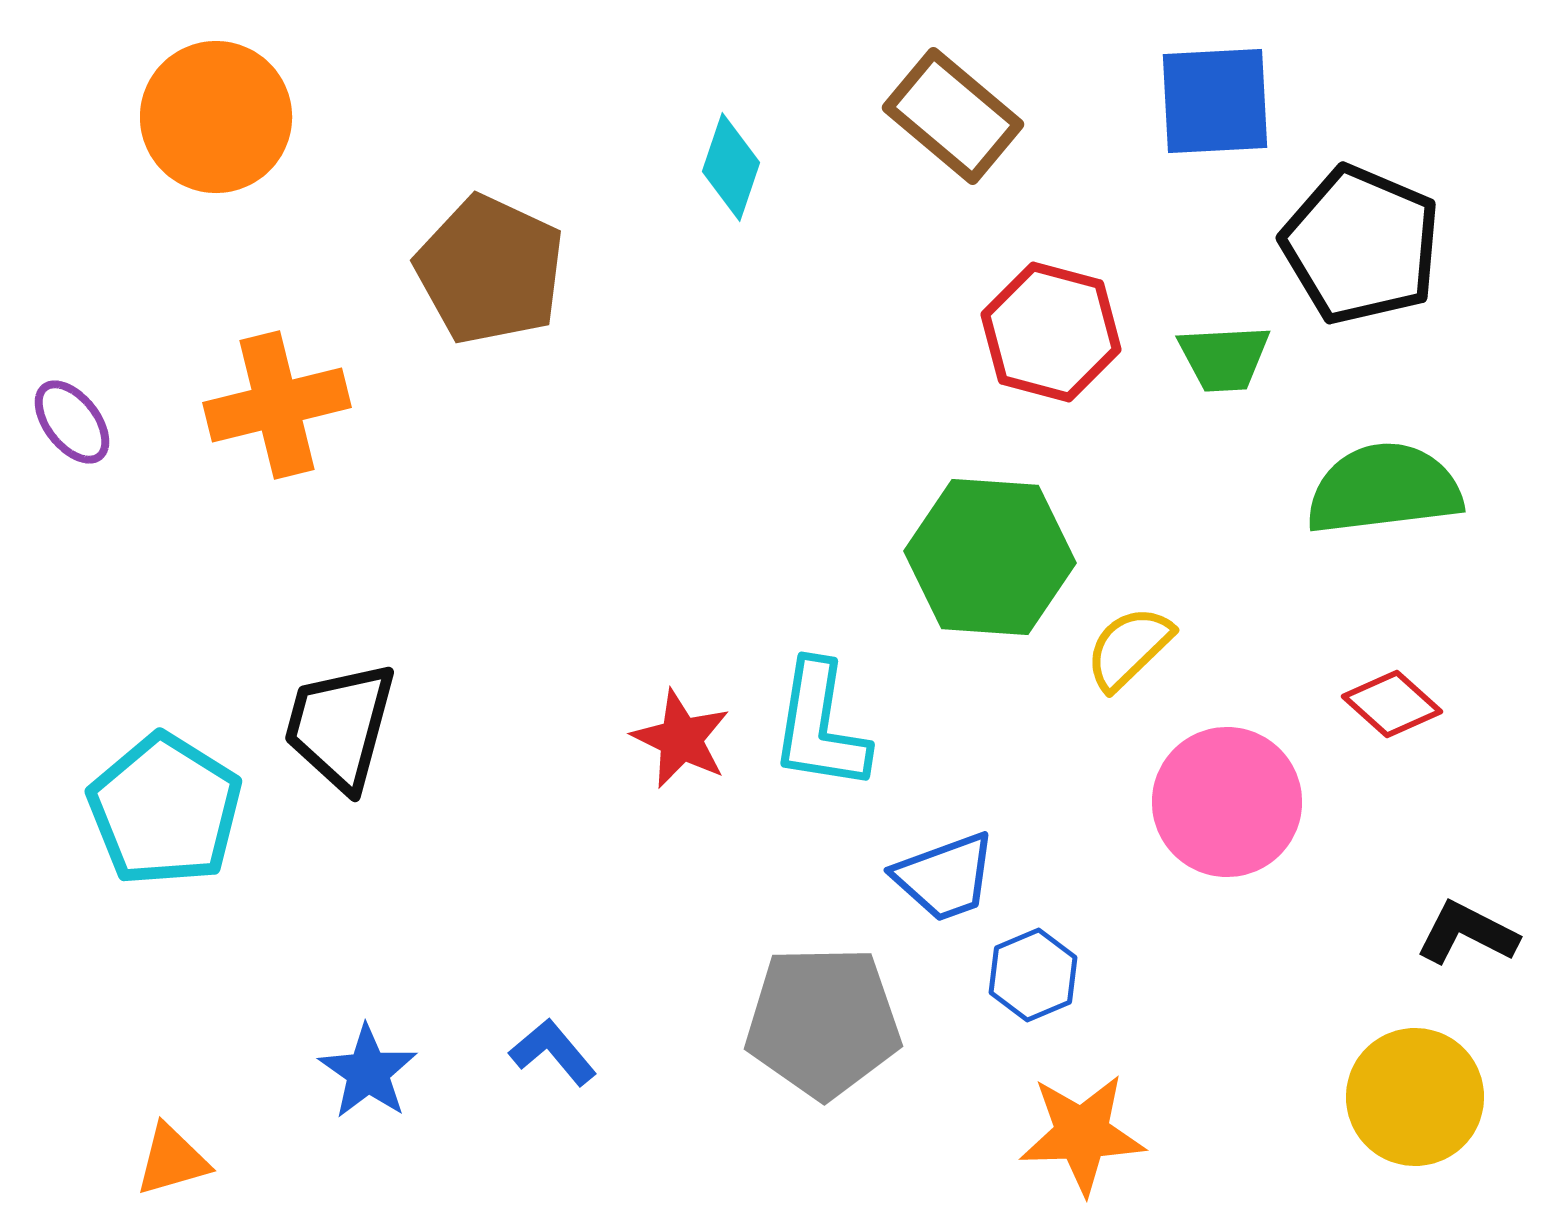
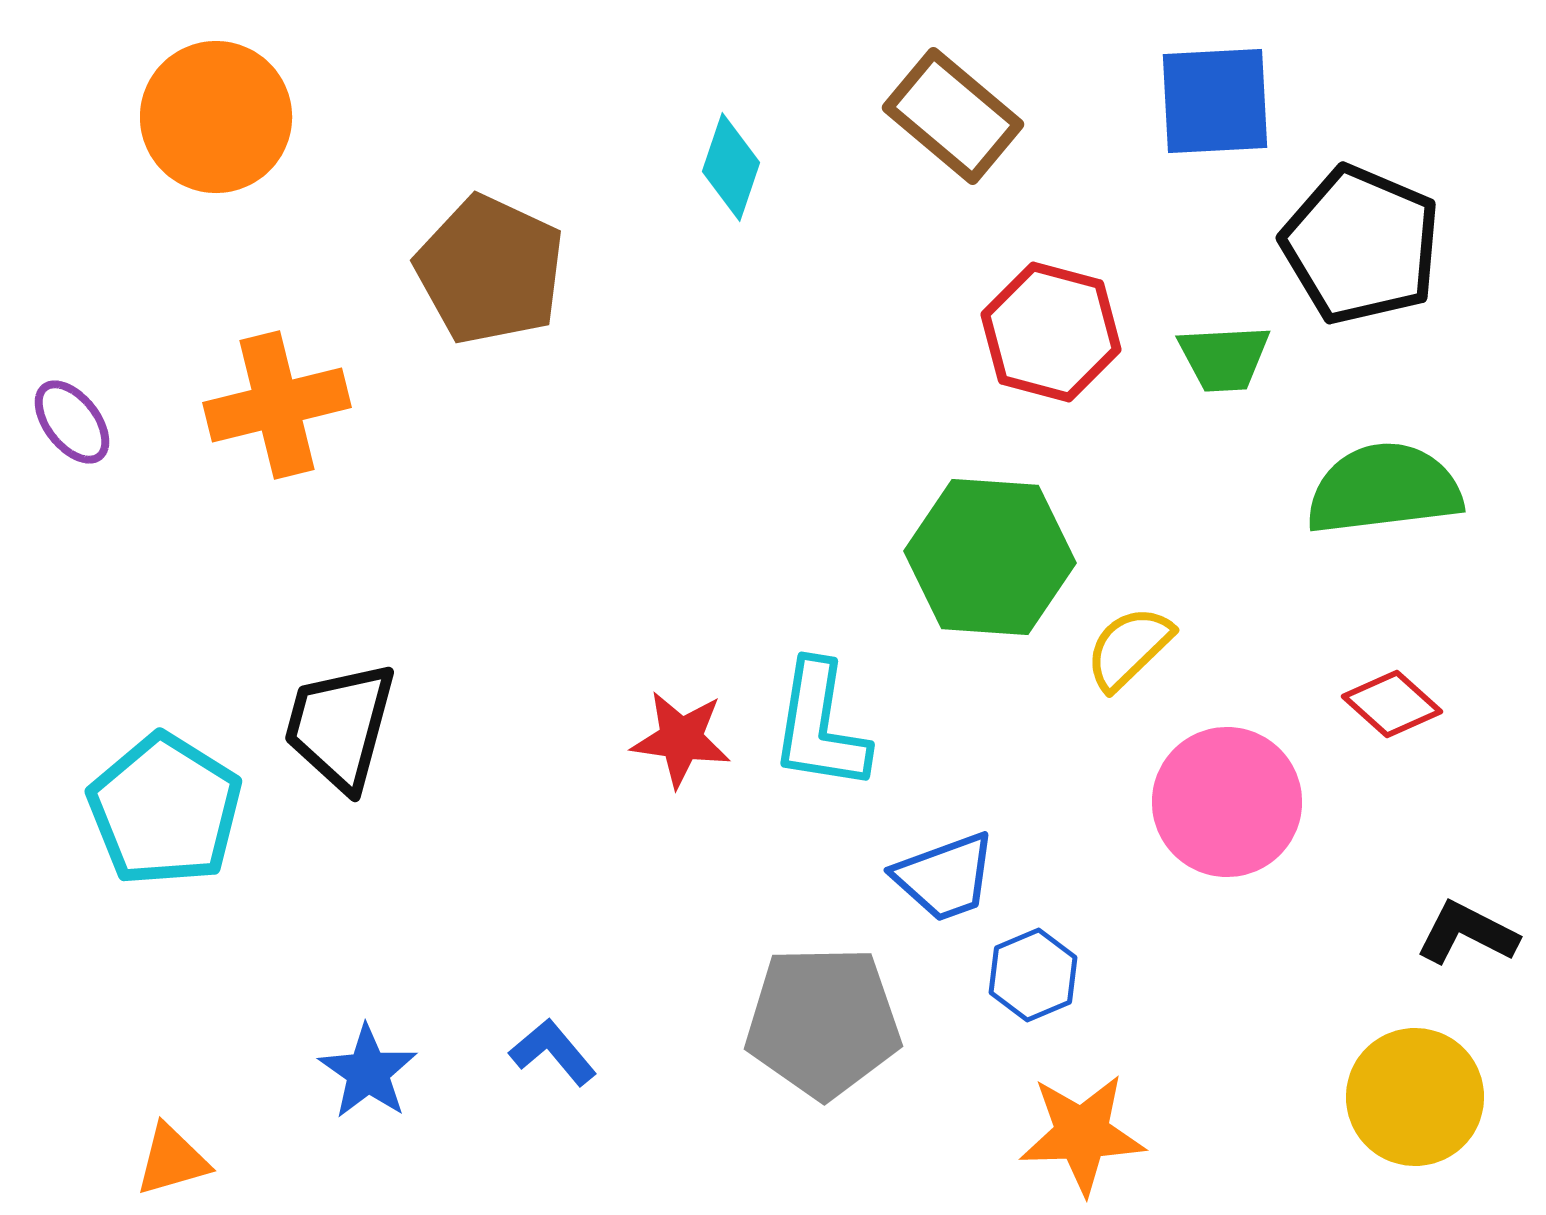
red star: rotated 18 degrees counterclockwise
